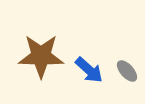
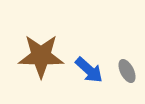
gray ellipse: rotated 15 degrees clockwise
